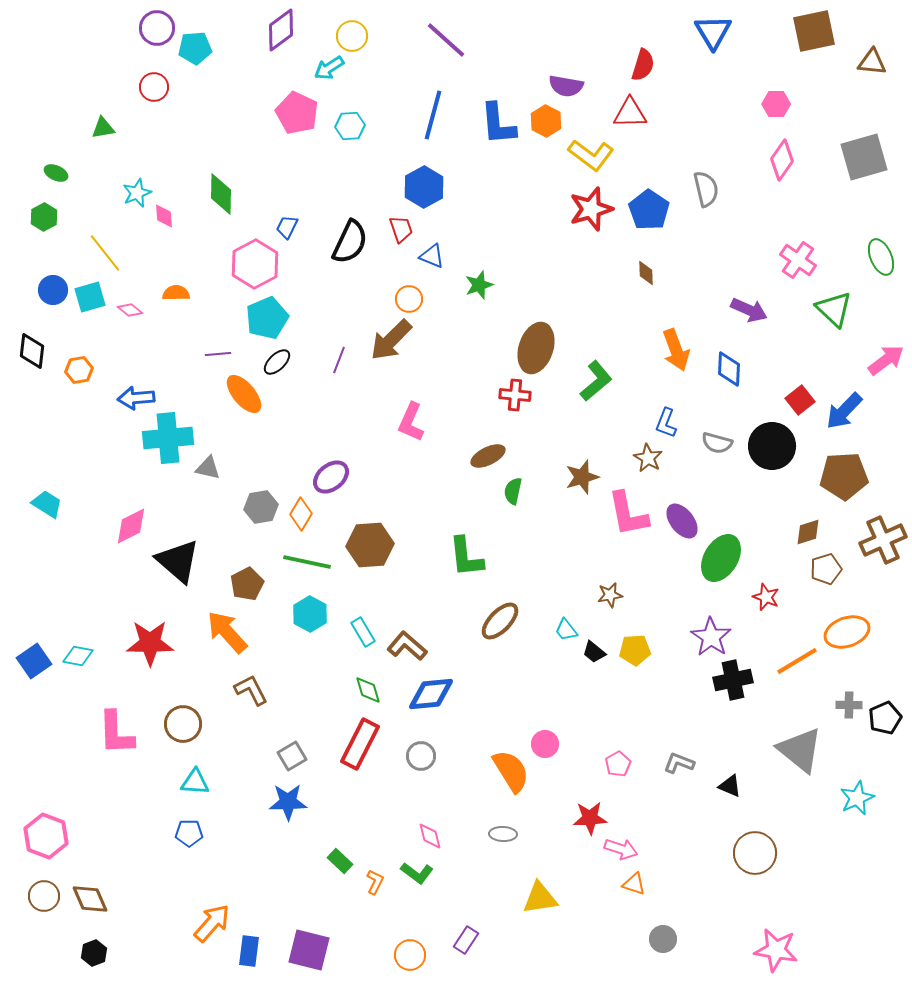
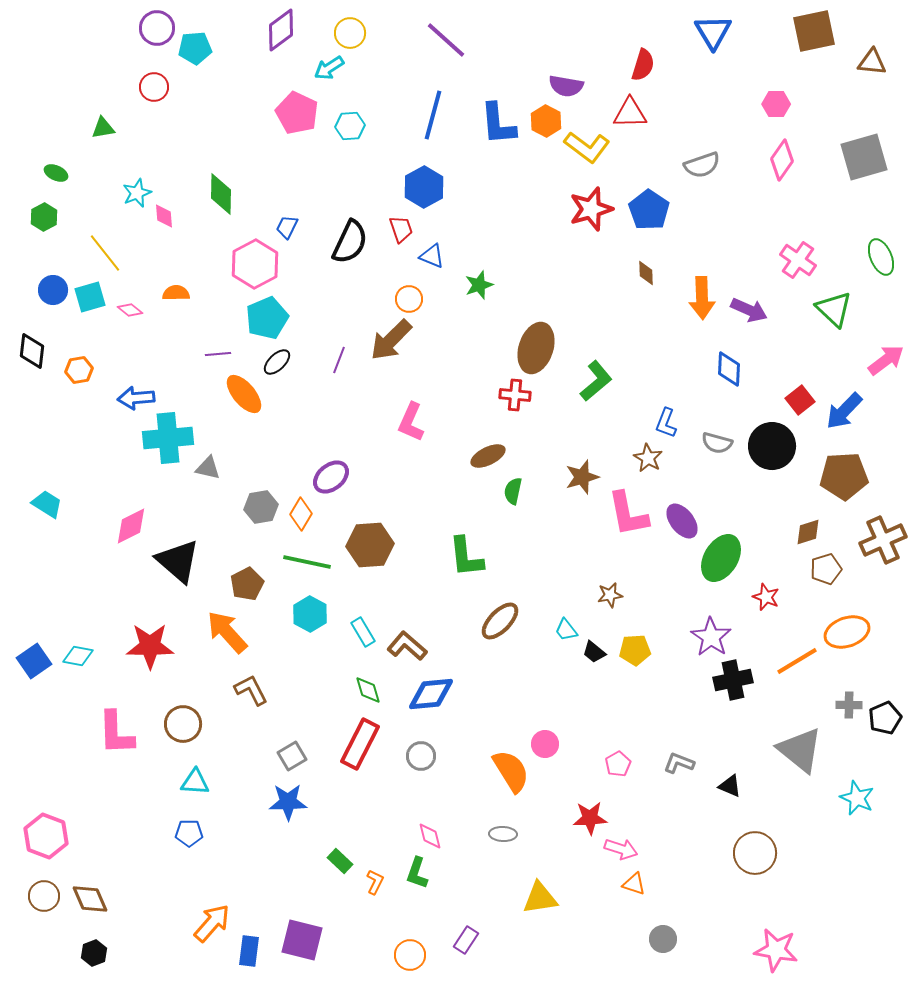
yellow circle at (352, 36): moved 2 px left, 3 px up
yellow L-shape at (591, 155): moved 4 px left, 8 px up
gray semicircle at (706, 189): moved 4 px left, 24 px up; rotated 84 degrees clockwise
orange arrow at (676, 350): moved 26 px right, 52 px up; rotated 18 degrees clockwise
red star at (150, 643): moved 3 px down
cyan star at (857, 798): rotated 24 degrees counterclockwise
green L-shape at (417, 873): rotated 72 degrees clockwise
purple square at (309, 950): moved 7 px left, 10 px up
